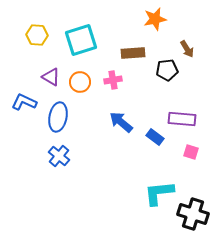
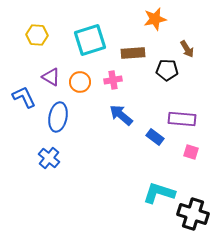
cyan square: moved 9 px right
black pentagon: rotated 10 degrees clockwise
blue L-shape: moved 5 px up; rotated 40 degrees clockwise
blue arrow: moved 7 px up
blue cross: moved 10 px left, 2 px down
cyan L-shape: rotated 24 degrees clockwise
